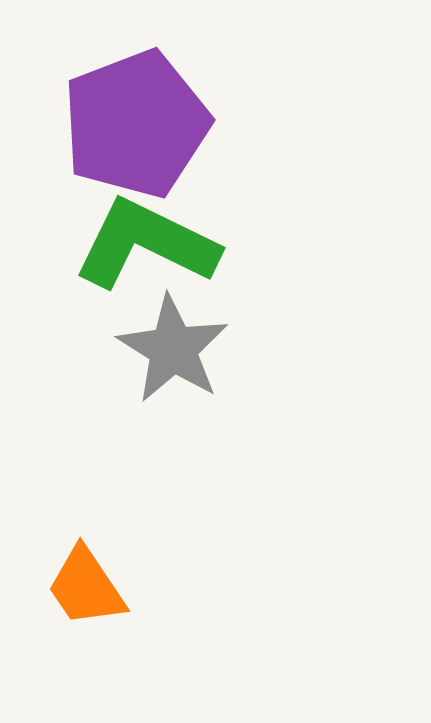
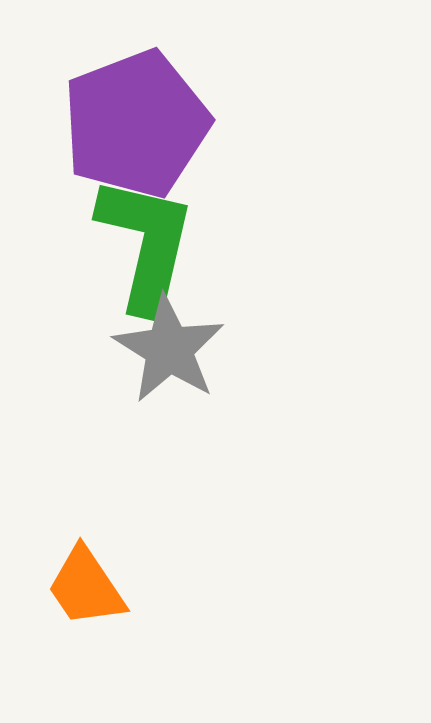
green L-shape: rotated 77 degrees clockwise
gray star: moved 4 px left
